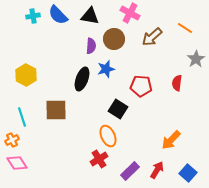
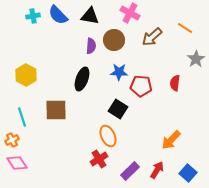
brown circle: moved 1 px down
blue star: moved 13 px right, 3 px down; rotated 18 degrees clockwise
red semicircle: moved 2 px left
